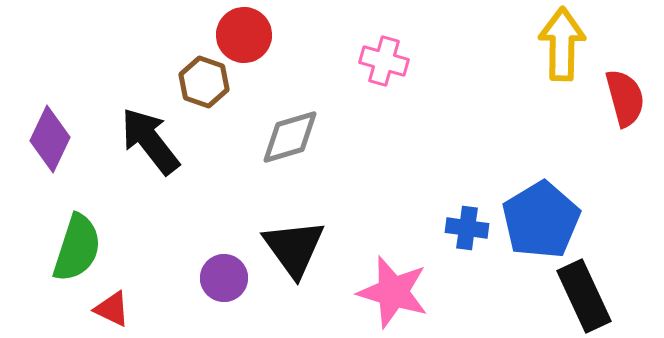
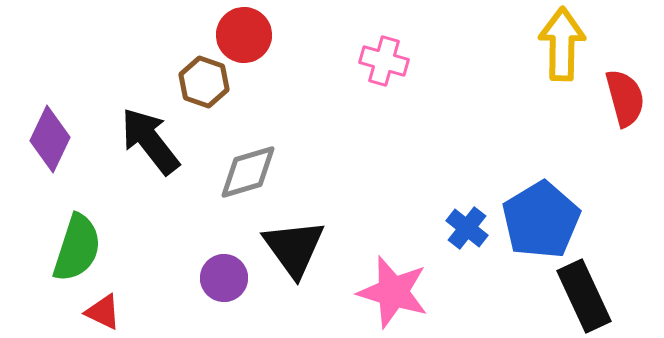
gray diamond: moved 42 px left, 35 px down
blue cross: rotated 30 degrees clockwise
red triangle: moved 9 px left, 3 px down
